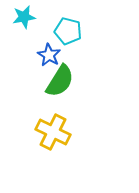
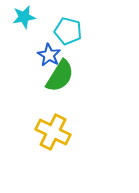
green semicircle: moved 5 px up
